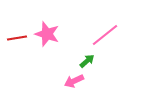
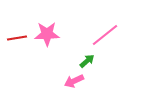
pink star: rotated 20 degrees counterclockwise
